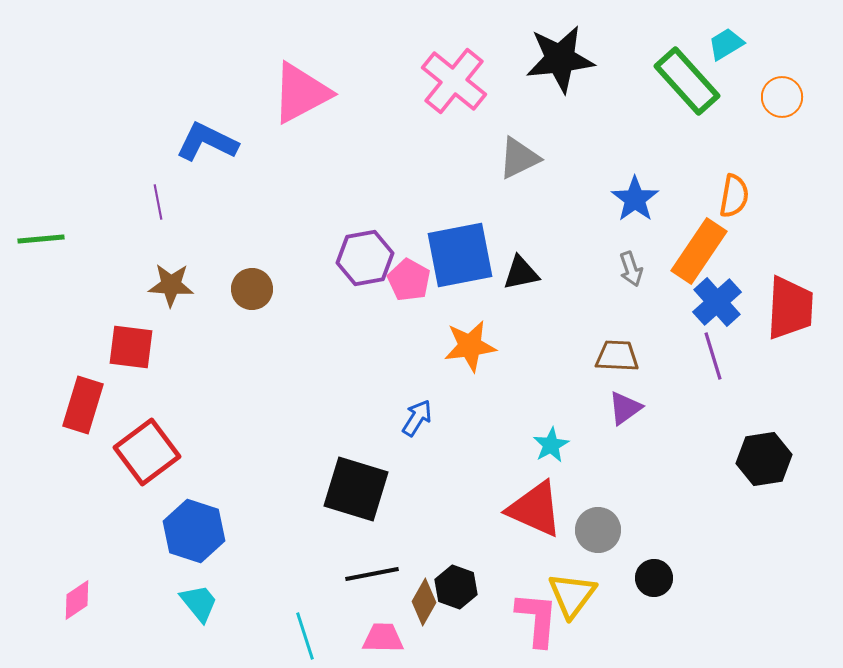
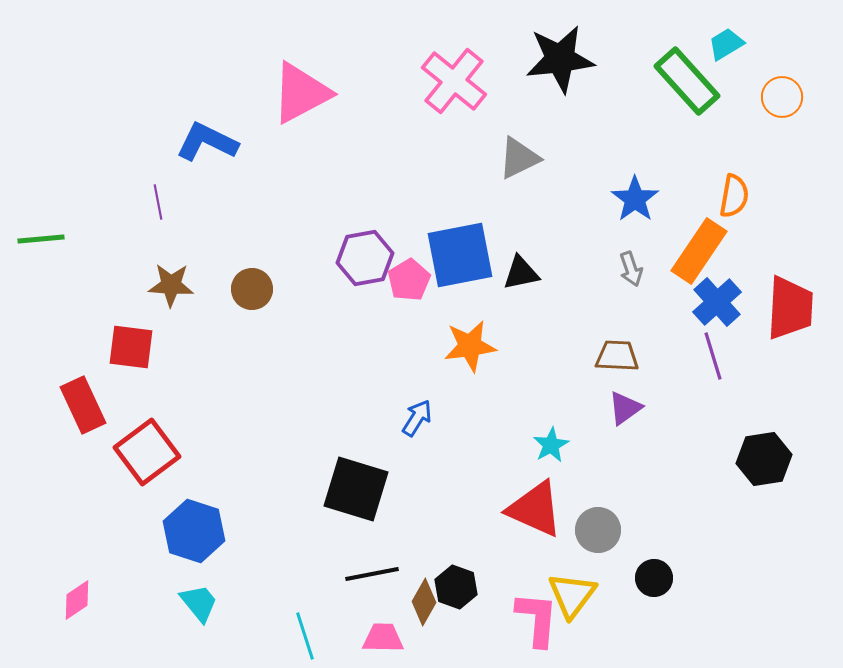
pink pentagon at (409, 280): rotated 12 degrees clockwise
red rectangle at (83, 405): rotated 42 degrees counterclockwise
